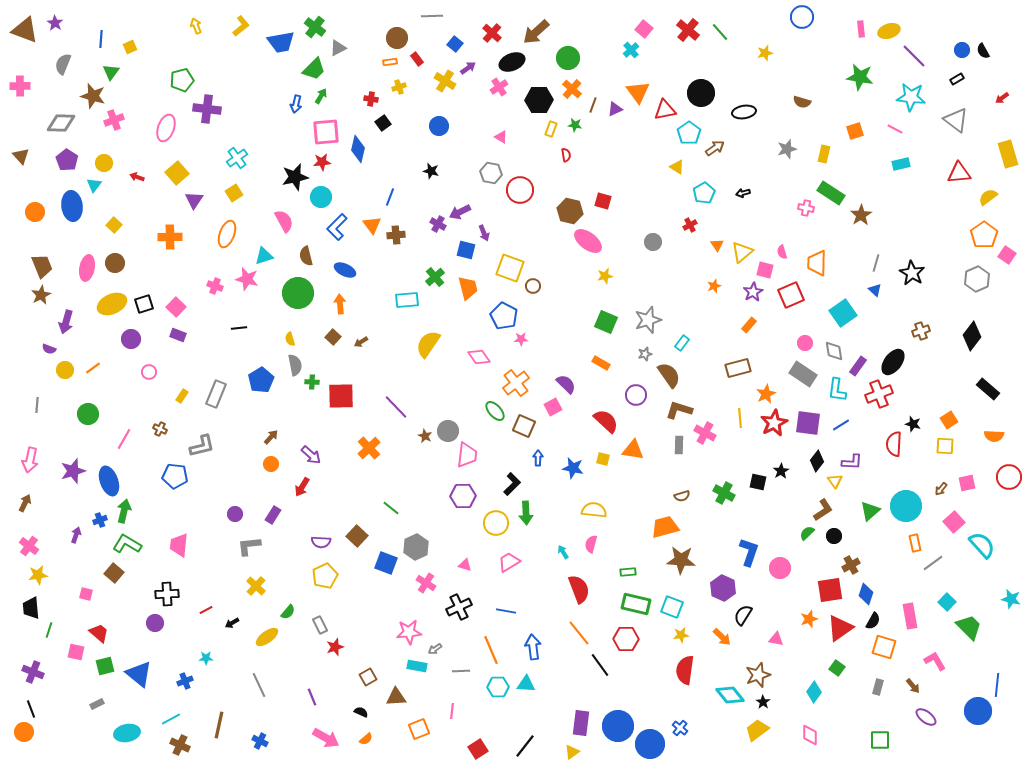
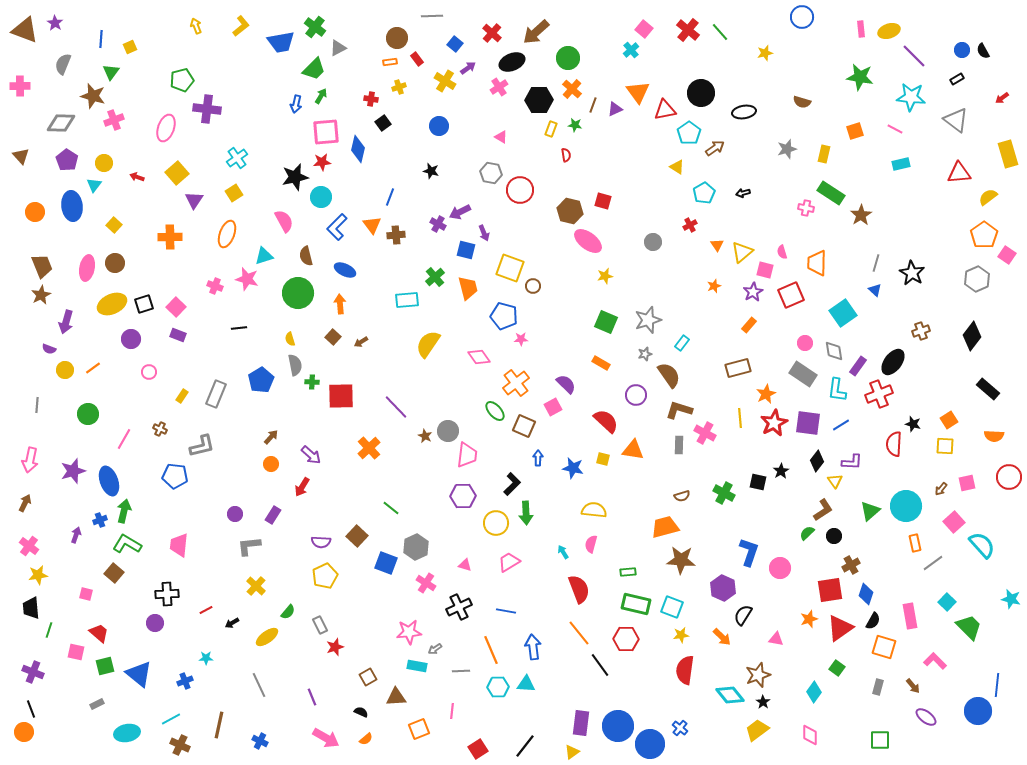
blue pentagon at (504, 316): rotated 12 degrees counterclockwise
pink L-shape at (935, 661): rotated 15 degrees counterclockwise
